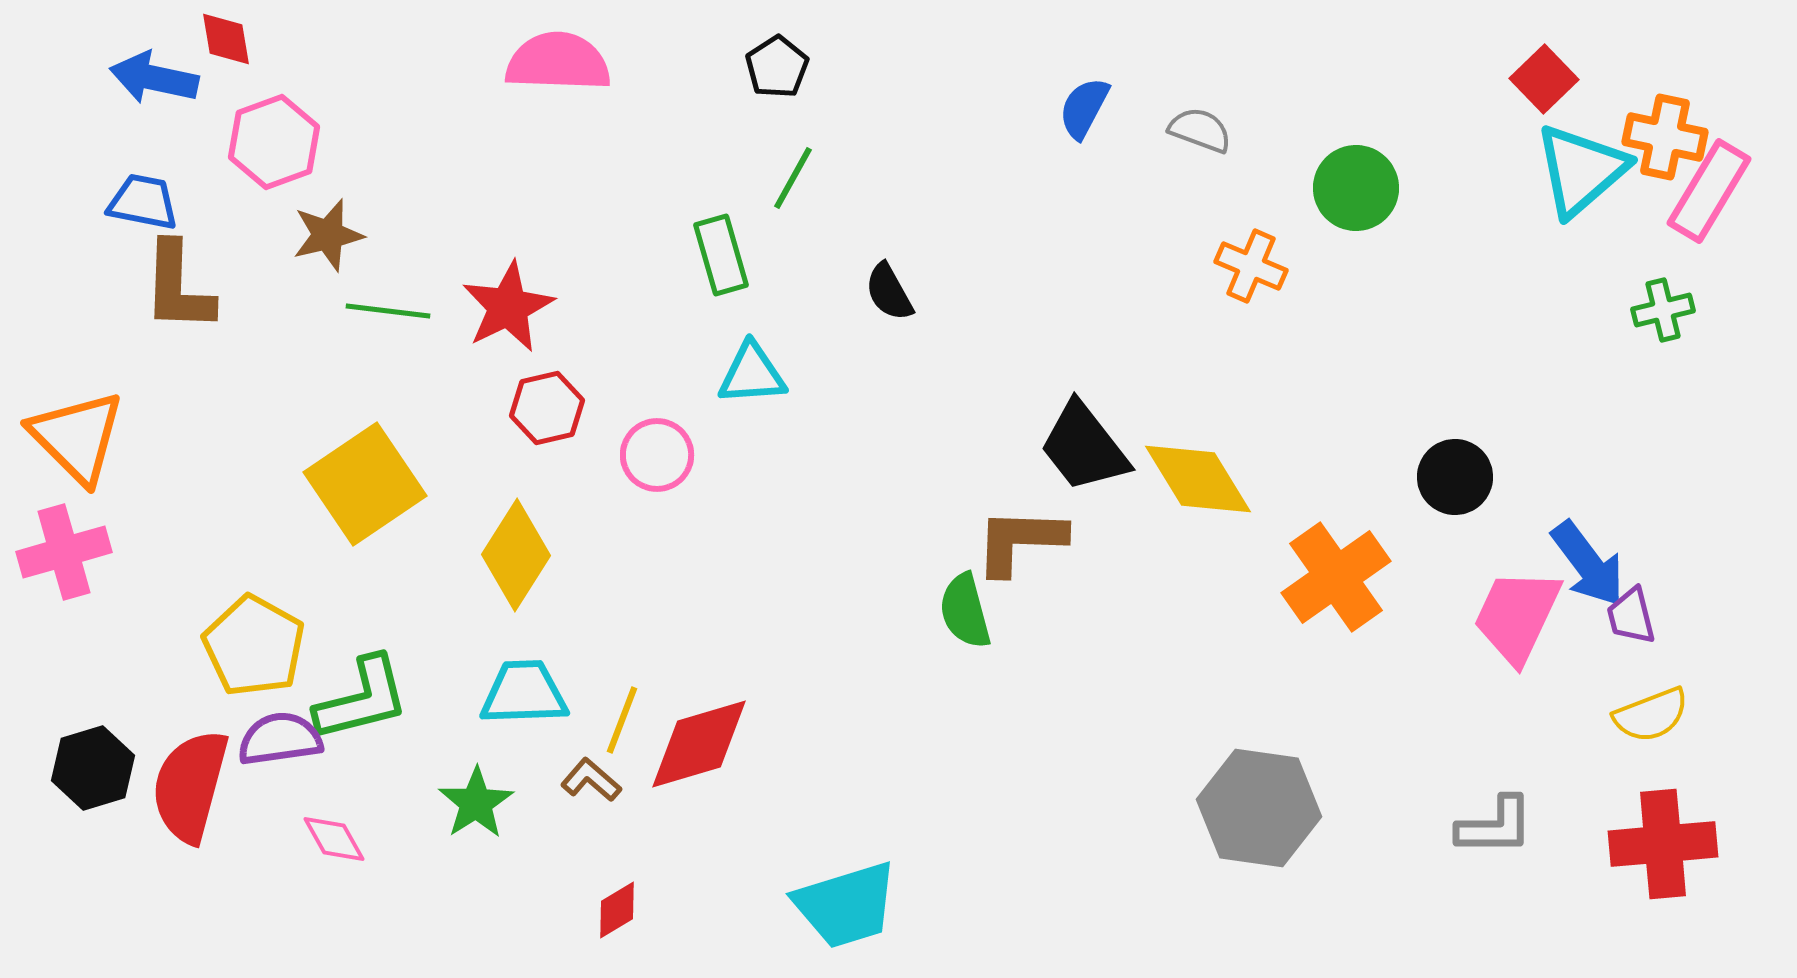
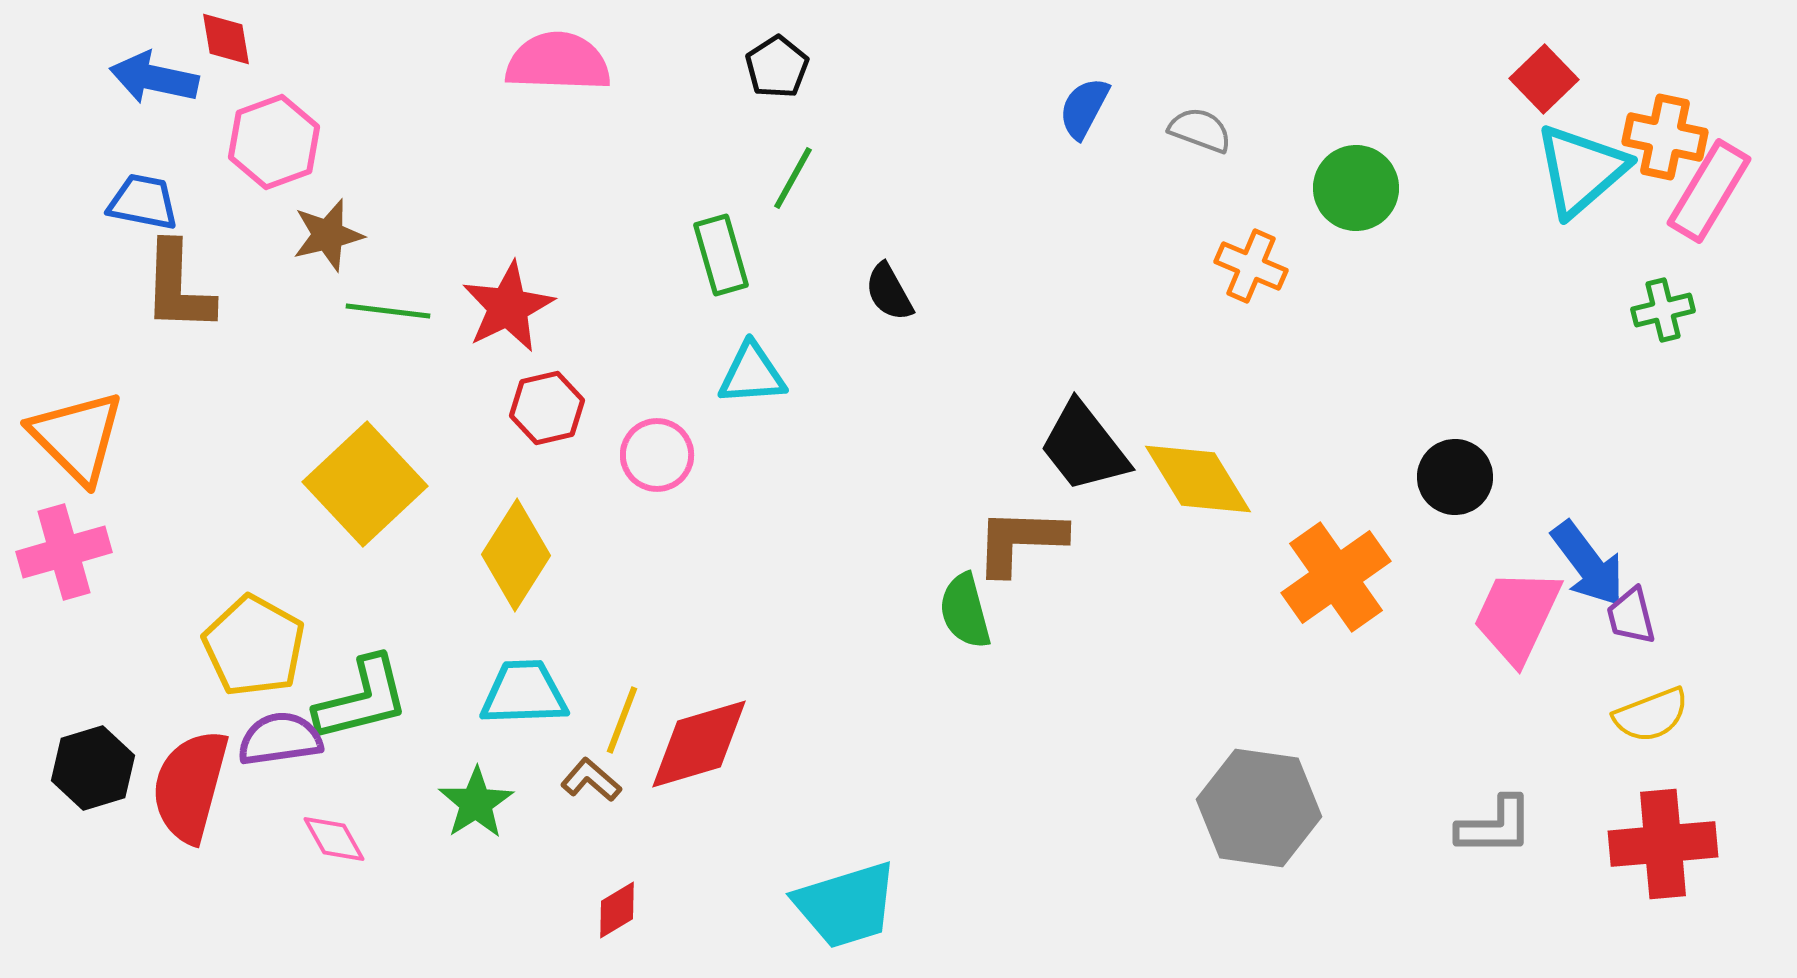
yellow square at (365, 484): rotated 9 degrees counterclockwise
